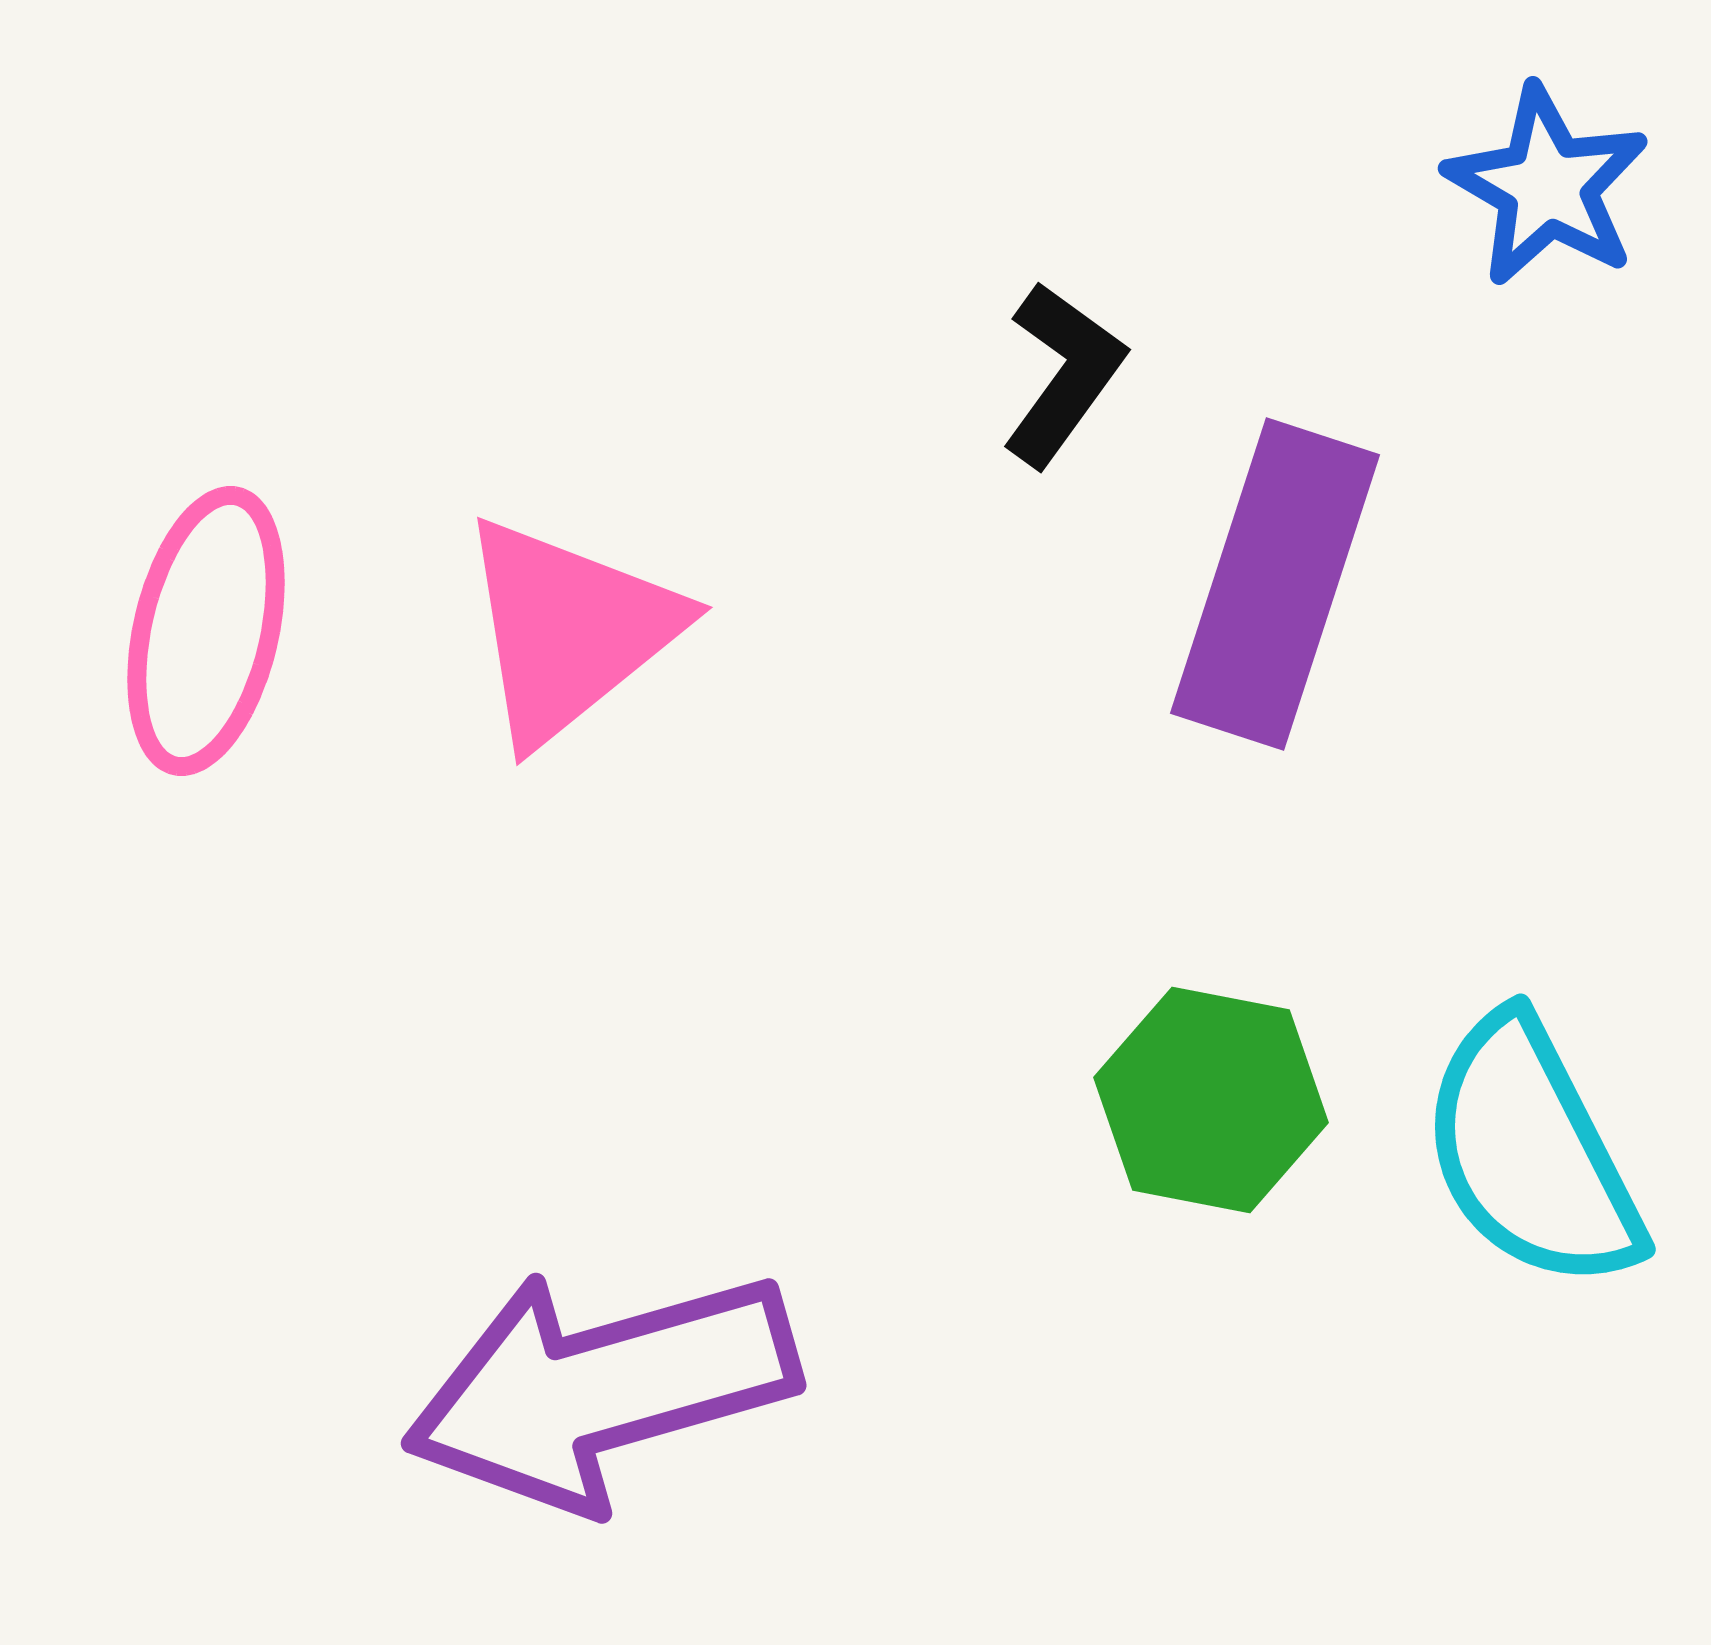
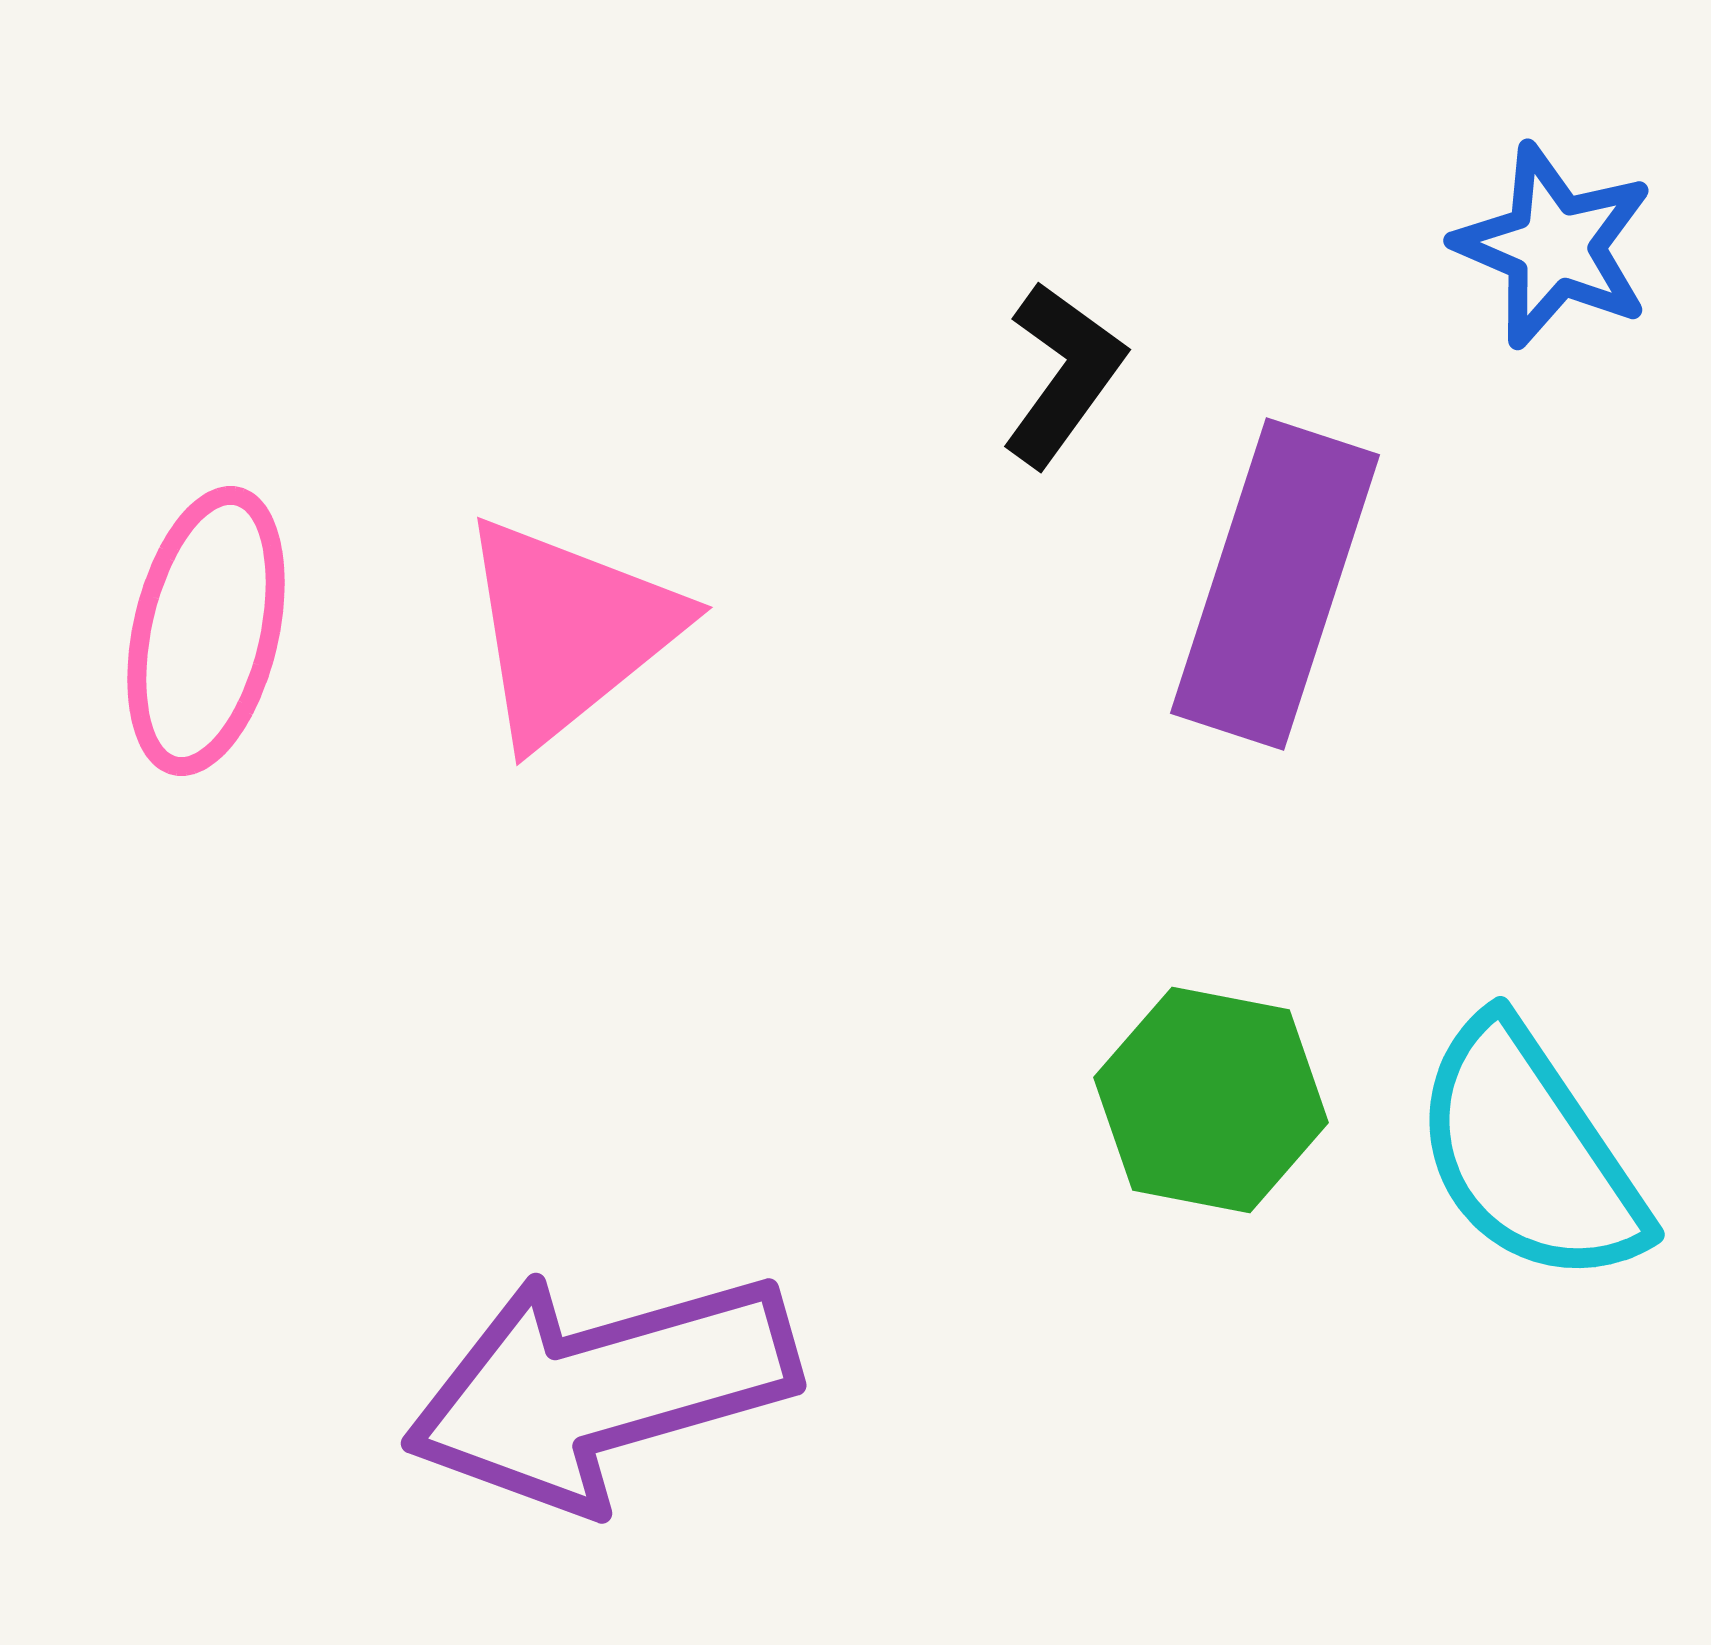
blue star: moved 7 px right, 60 px down; rotated 7 degrees counterclockwise
cyan semicircle: moved 2 px left; rotated 7 degrees counterclockwise
